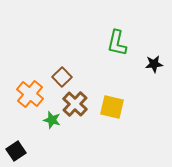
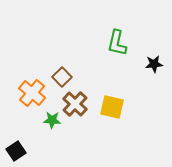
orange cross: moved 2 px right, 1 px up
green star: rotated 12 degrees counterclockwise
